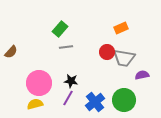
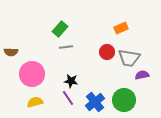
brown semicircle: rotated 48 degrees clockwise
gray trapezoid: moved 5 px right
pink circle: moved 7 px left, 9 px up
purple line: rotated 63 degrees counterclockwise
yellow semicircle: moved 2 px up
